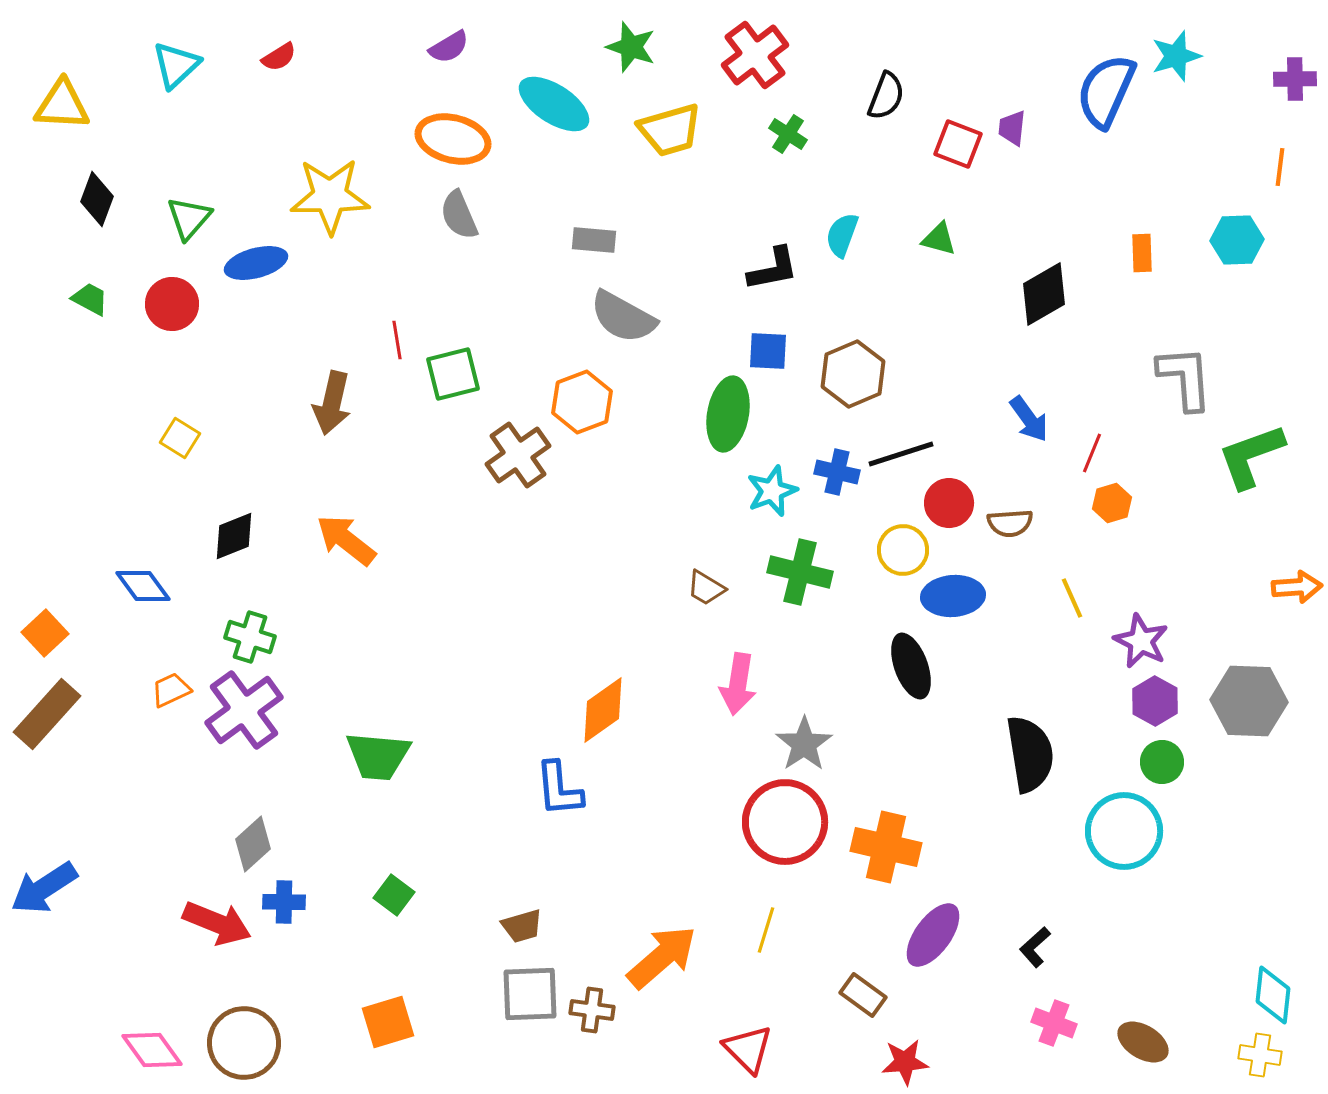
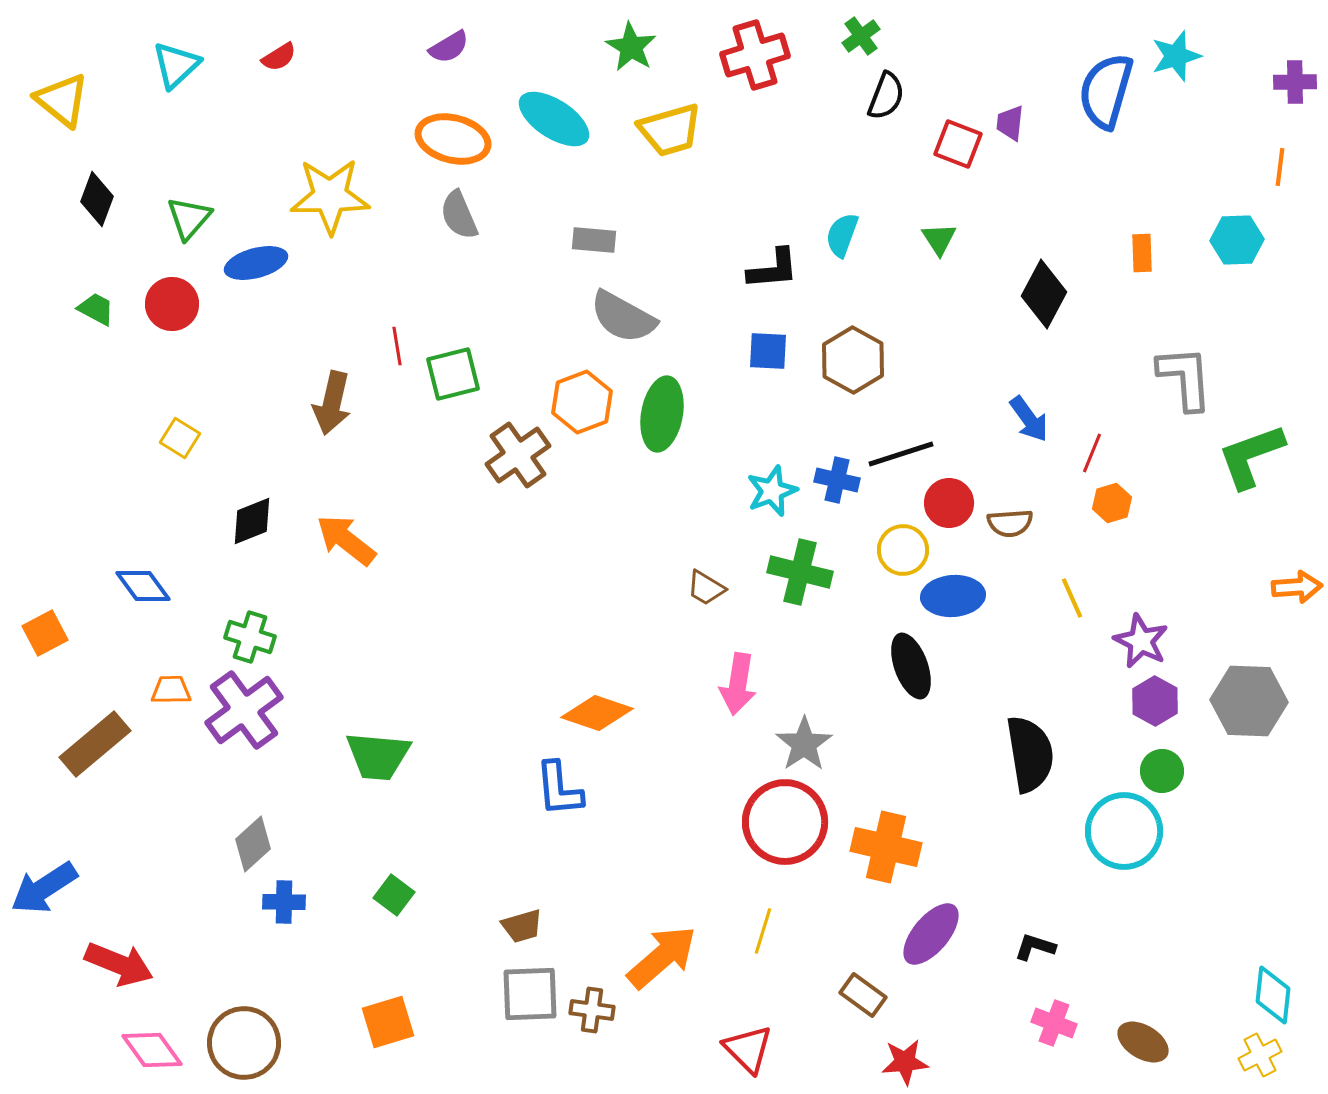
green star at (631, 47): rotated 12 degrees clockwise
red cross at (755, 55): rotated 20 degrees clockwise
purple cross at (1295, 79): moved 3 px down
blue semicircle at (1106, 91): rotated 8 degrees counterclockwise
cyan ellipse at (554, 104): moved 15 px down
yellow triangle at (62, 105): moved 5 px up; rotated 36 degrees clockwise
purple trapezoid at (1012, 128): moved 2 px left, 5 px up
green cross at (788, 134): moved 73 px right, 98 px up; rotated 21 degrees clockwise
green triangle at (939, 239): rotated 42 degrees clockwise
black L-shape at (773, 269): rotated 6 degrees clockwise
black diamond at (1044, 294): rotated 32 degrees counterclockwise
green trapezoid at (90, 299): moved 6 px right, 10 px down
red line at (397, 340): moved 6 px down
brown hexagon at (853, 374): moved 14 px up; rotated 8 degrees counterclockwise
green ellipse at (728, 414): moved 66 px left
blue cross at (837, 472): moved 8 px down
black diamond at (234, 536): moved 18 px right, 15 px up
orange square at (45, 633): rotated 15 degrees clockwise
orange trapezoid at (171, 690): rotated 24 degrees clockwise
orange diamond at (603, 710): moved 6 px left, 3 px down; rotated 54 degrees clockwise
brown rectangle at (47, 714): moved 48 px right, 30 px down; rotated 8 degrees clockwise
green circle at (1162, 762): moved 9 px down
red arrow at (217, 923): moved 98 px left, 41 px down
yellow line at (766, 930): moved 3 px left, 1 px down
purple ellipse at (933, 935): moved 2 px left, 1 px up; rotated 4 degrees clockwise
black L-shape at (1035, 947): rotated 60 degrees clockwise
yellow cross at (1260, 1055): rotated 36 degrees counterclockwise
